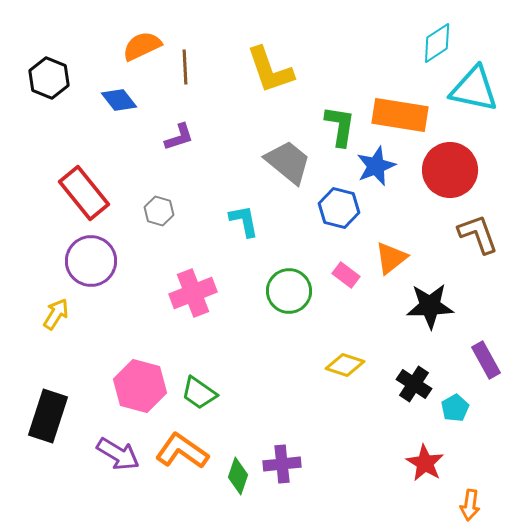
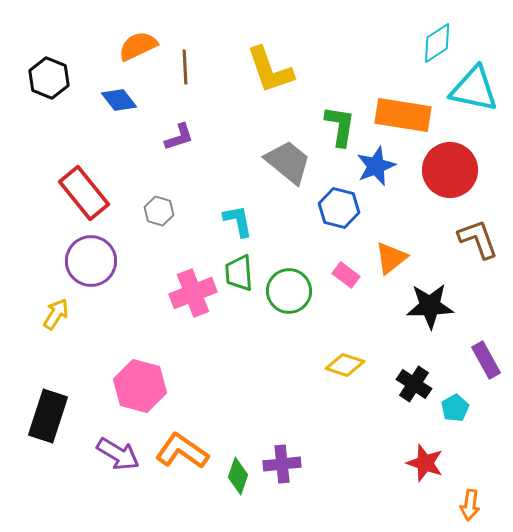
orange semicircle: moved 4 px left
orange rectangle: moved 3 px right
cyan L-shape: moved 6 px left
brown L-shape: moved 5 px down
green trapezoid: moved 40 px right, 120 px up; rotated 51 degrees clockwise
red star: rotated 12 degrees counterclockwise
